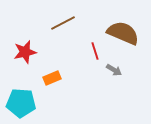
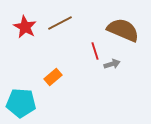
brown line: moved 3 px left
brown semicircle: moved 3 px up
red star: moved 25 px up; rotated 30 degrees counterclockwise
gray arrow: moved 2 px left, 6 px up; rotated 49 degrees counterclockwise
orange rectangle: moved 1 px right, 1 px up; rotated 18 degrees counterclockwise
